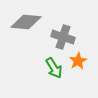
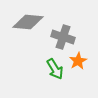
gray diamond: moved 2 px right
green arrow: moved 1 px right, 1 px down
